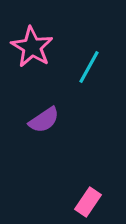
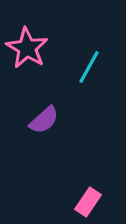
pink star: moved 5 px left, 1 px down
purple semicircle: rotated 8 degrees counterclockwise
